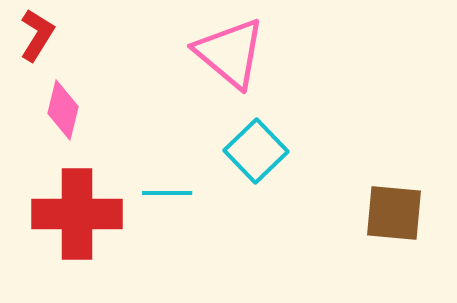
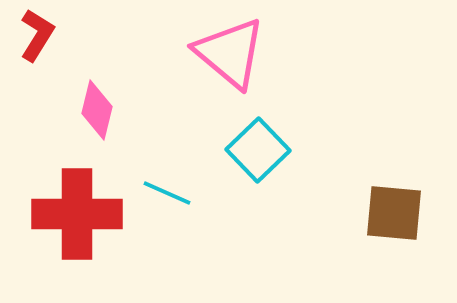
pink diamond: moved 34 px right
cyan square: moved 2 px right, 1 px up
cyan line: rotated 24 degrees clockwise
